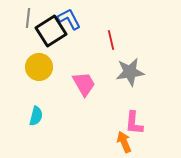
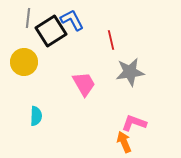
blue L-shape: moved 3 px right, 1 px down
yellow circle: moved 15 px left, 5 px up
cyan semicircle: rotated 12 degrees counterclockwise
pink L-shape: rotated 105 degrees clockwise
